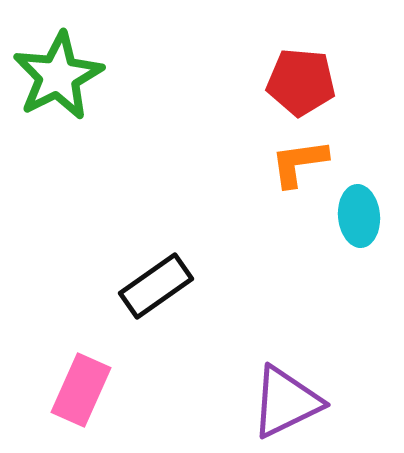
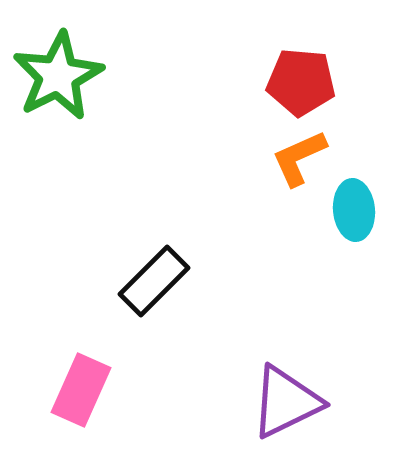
orange L-shape: moved 5 px up; rotated 16 degrees counterclockwise
cyan ellipse: moved 5 px left, 6 px up
black rectangle: moved 2 px left, 5 px up; rotated 10 degrees counterclockwise
